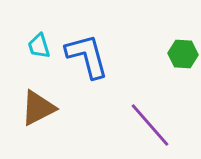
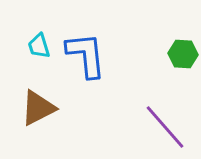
blue L-shape: moved 1 px left, 1 px up; rotated 9 degrees clockwise
purple line: moved 15 px right, 2 px down
